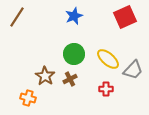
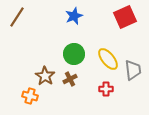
yellow ellipse: rotated 10 degrees clockwise
gray trapezoid: rotated 50 degrees counterclockwise
orange cross: moved 2 px right, 2 px up
